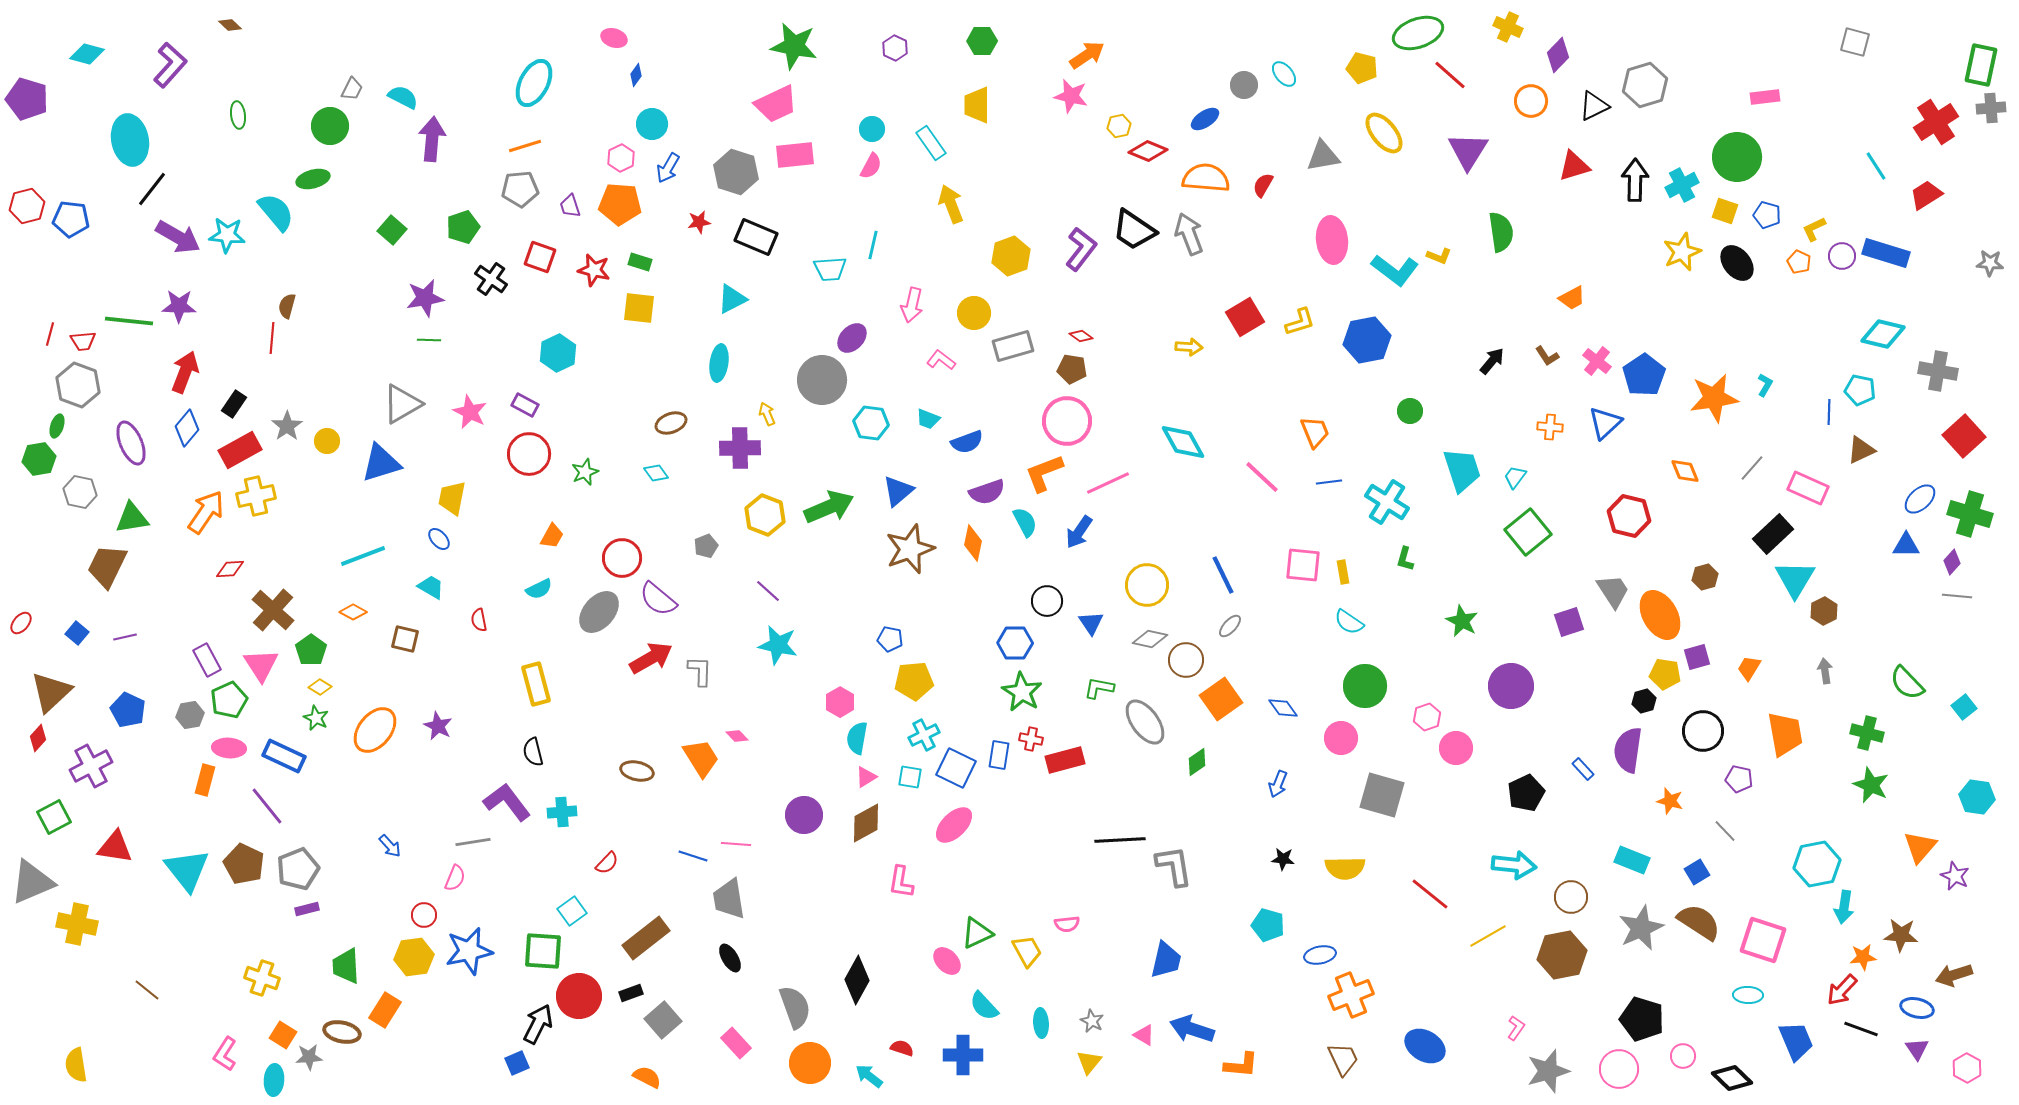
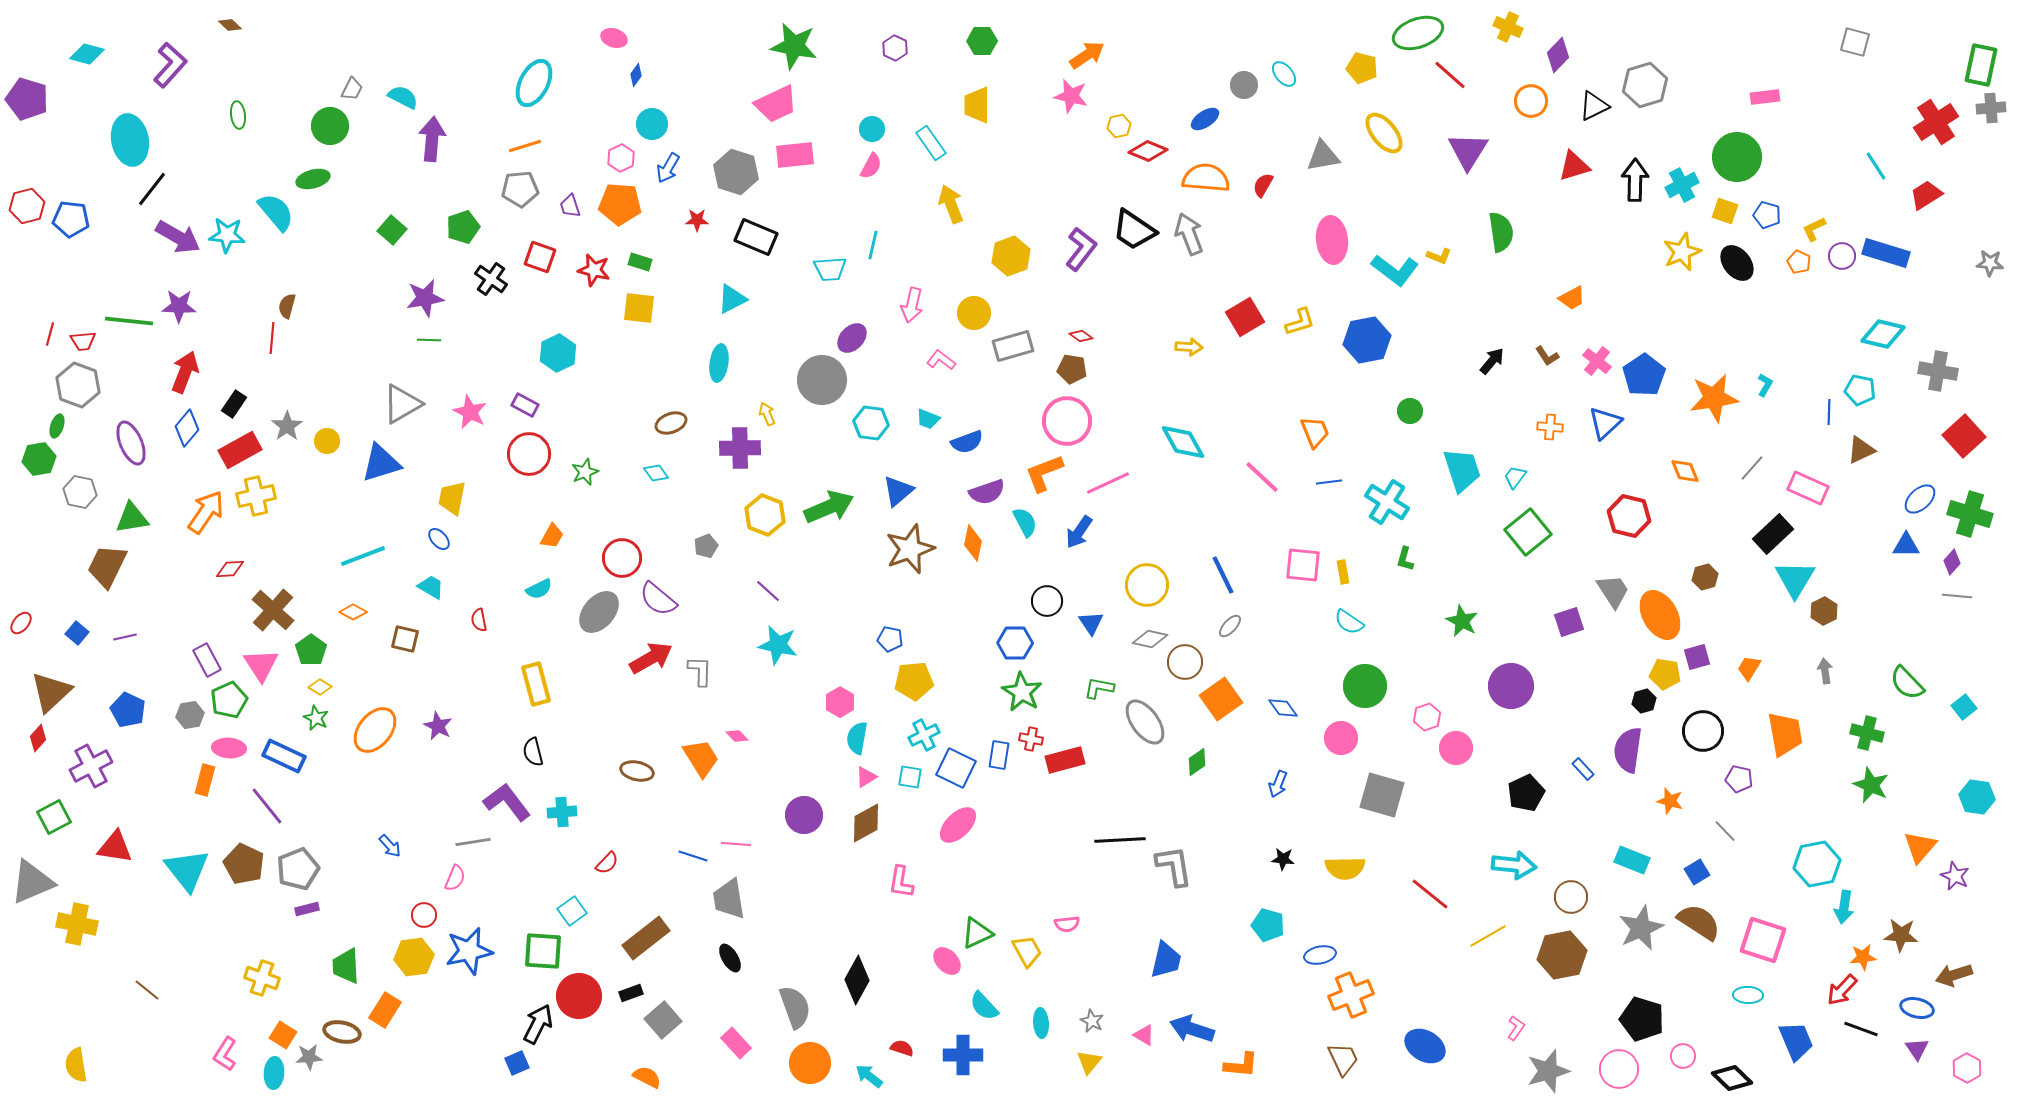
red star at (699, 222): moved 2 px left, 2 px up; rotated 10 degrees clockwise
brown circle at (1186, 660): moved 1 px left, 2 px down
pink ellipse at (954, 825): moved 4 px right
cyan ellipse at (274, 1080): moved 7 px up
